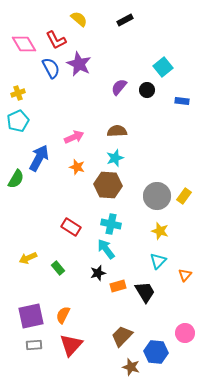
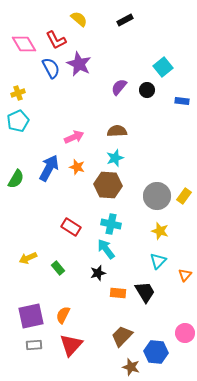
blue arrow: moved 10 px right, 10 px down
orange rectangle: moved 7 px down; rotated 21 degrees clockwise
